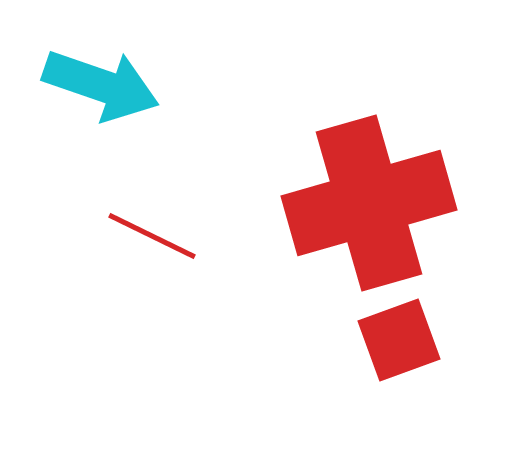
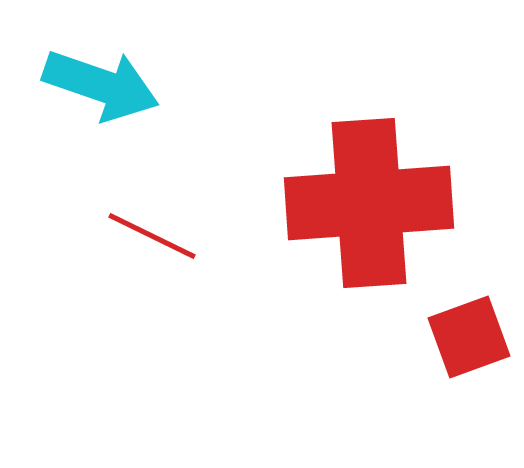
red cross: rotated 12 degrees clockwise
red square: moved 70 px right, 3 px up
